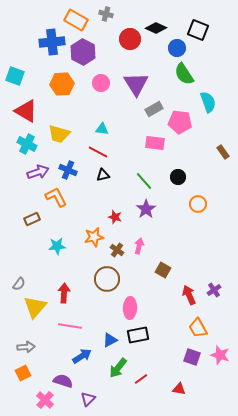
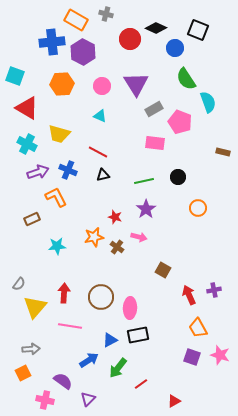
blue circle at (177, 48): moved 2 px left
green semicircle at (184, 74): moved 2 px right, 5 px down
pink circle at (101, 83): moved 1 px right, 3 px down
red triangle at (26, 111): moved 1 px right, 3 px up
pink pentagon at (180, 122): rotated 15 degrees clockwise
cyan triangle at (102, 129): moved 2 px left, 13 px up; rotated 16 degrees clockwise
brown rectangle at (223, 152): rotated 40 degrees counterclockwise
green line at (144, 181): rotated 60 degrees counterclockwise
orange circle at (198, 204): moved 4 px down
pink arrow at (139, 246): moved 9 px up; rotated 91 degrees clockwise
brown cross at (117, 250): moved 3 px up
brown circle at (107, 279): moved 6 px left, 18 px down
purple cross at (214, 290): rotated 24 degrees clockwise
gray arrow at (26, 347): moved 5 px right, 2 px down
blue arrow at (82, 356): moved 7 px right, 4 px down
red line at (141, 379): moved 5 px down
purple semicircle at (63, 381): rotated 18 degrees clockwise
red triangle at (179, 389): moved 5 px left, 12 px down; rotated 40 degrees counterclockwise
pink cross at (45, 400): rotated 30 degrees counterclockwise
